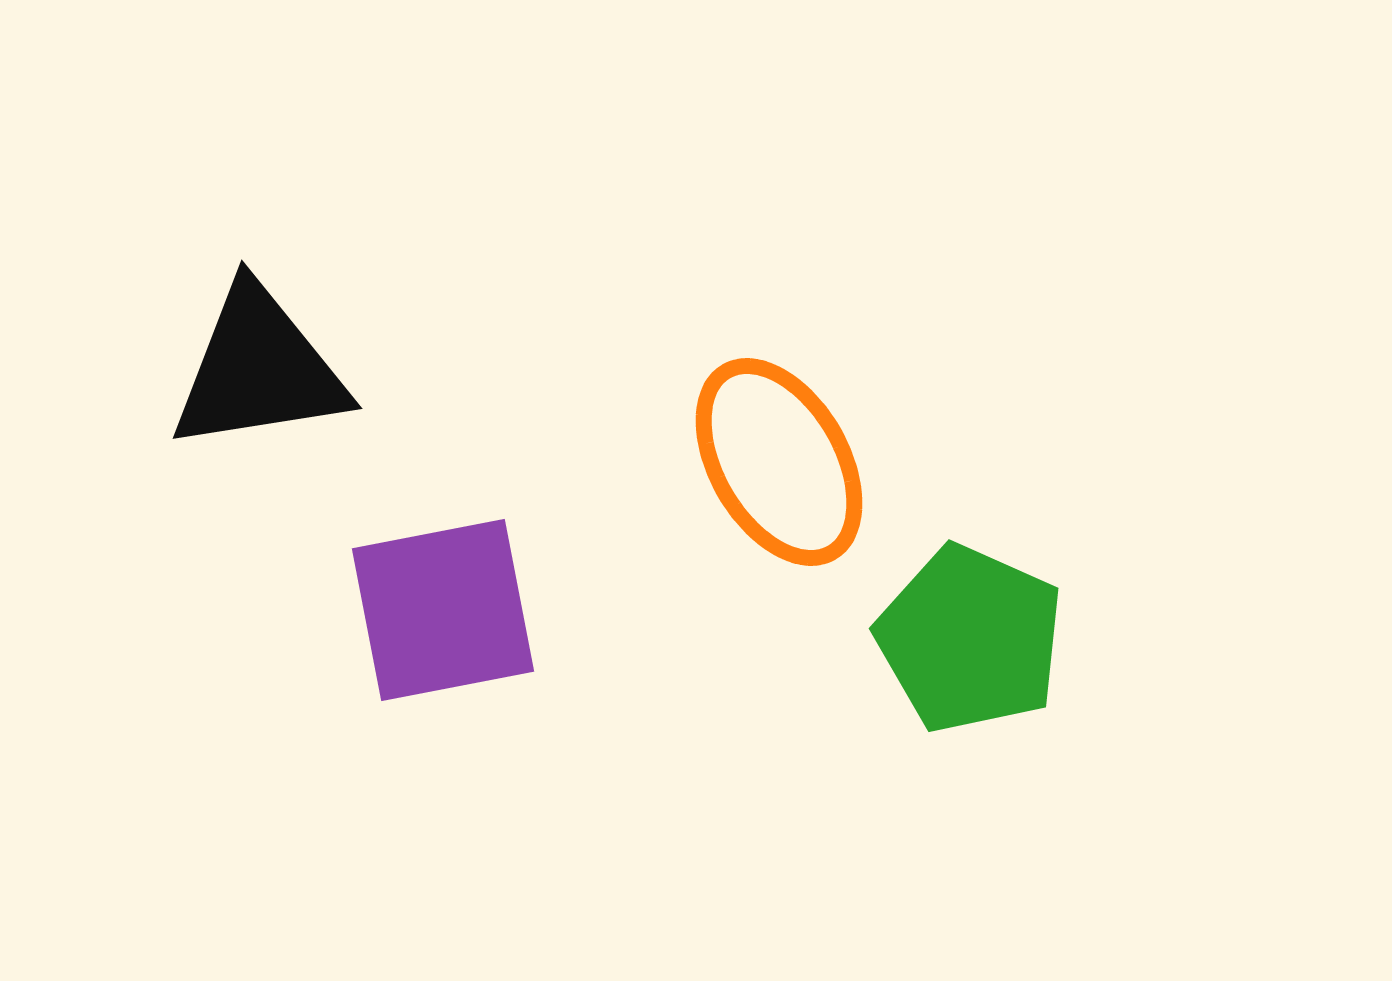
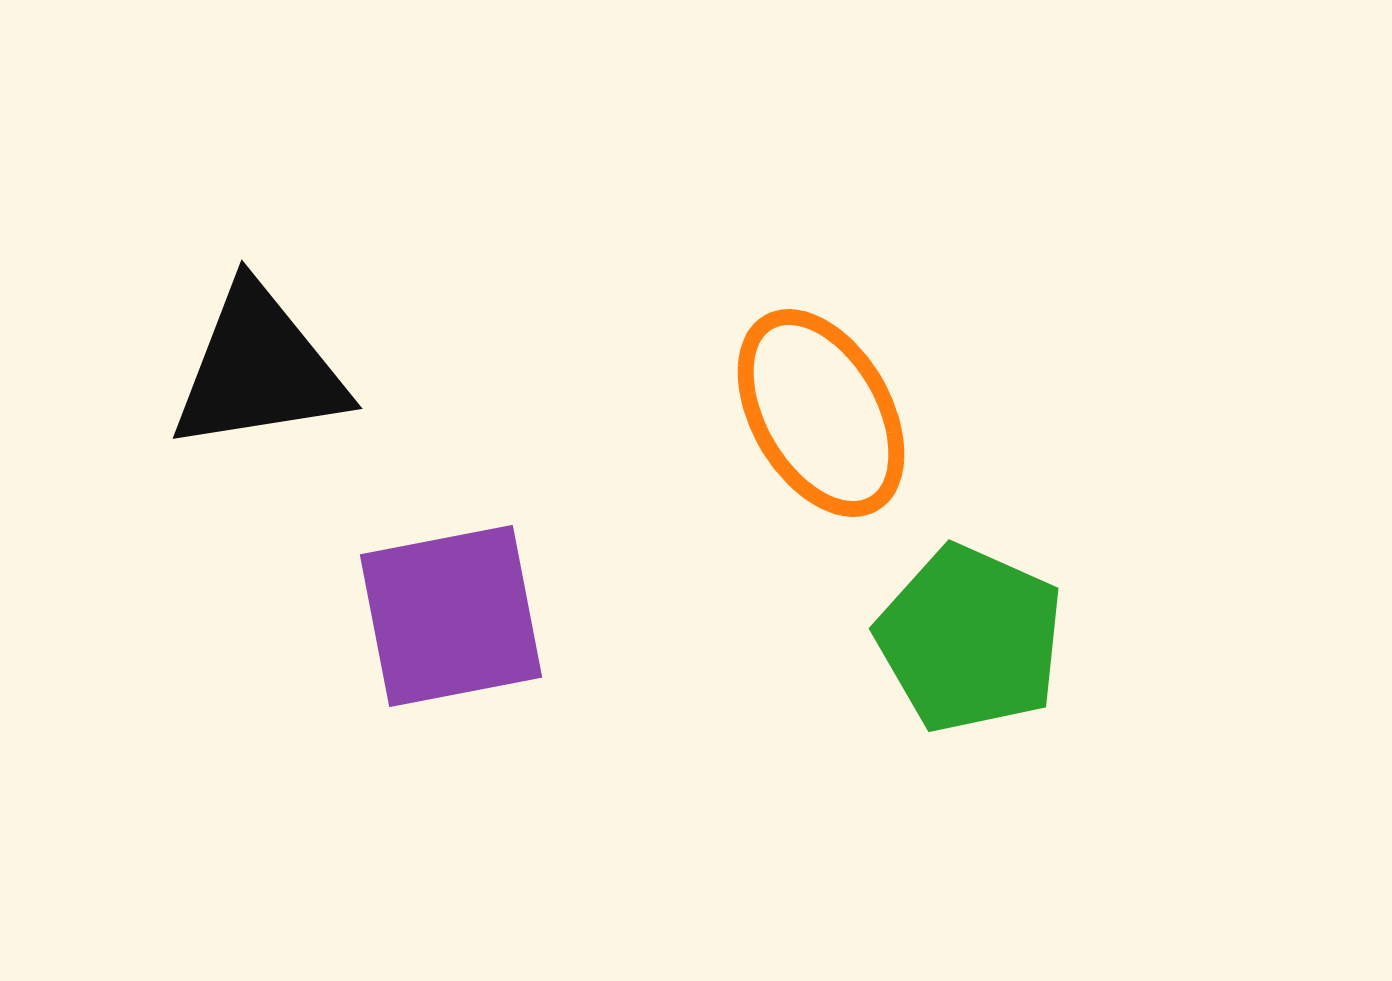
orange ellipse: moved 42 px right, 49 px up
purple square: moved 8 px right, 6 px down
